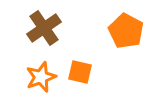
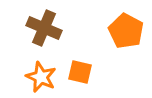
brown cross: rotated 32 degrees counterclockwise
orange star: rotated 28 degrees counterclockwise
